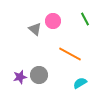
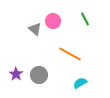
purple star: moved 4 px left, 3 px up; rotated 24 degrees counterclockwise
